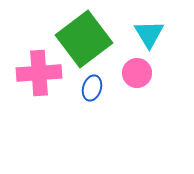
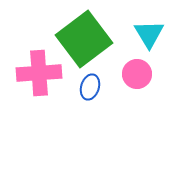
pink circle: moved 1 px down
blue ellipse: moved 2 px left, 1 px up
